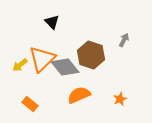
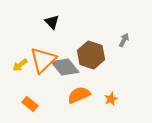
orange triangle: moved 1 px right, 1 px down
orange star: moved 9 px left
